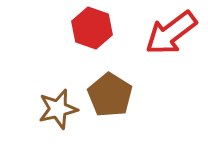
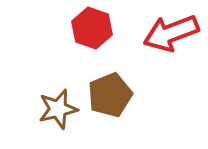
red arrow: rotated 16 degrees clockwise
brown pentagon: rotated 18 degrees clockwise
